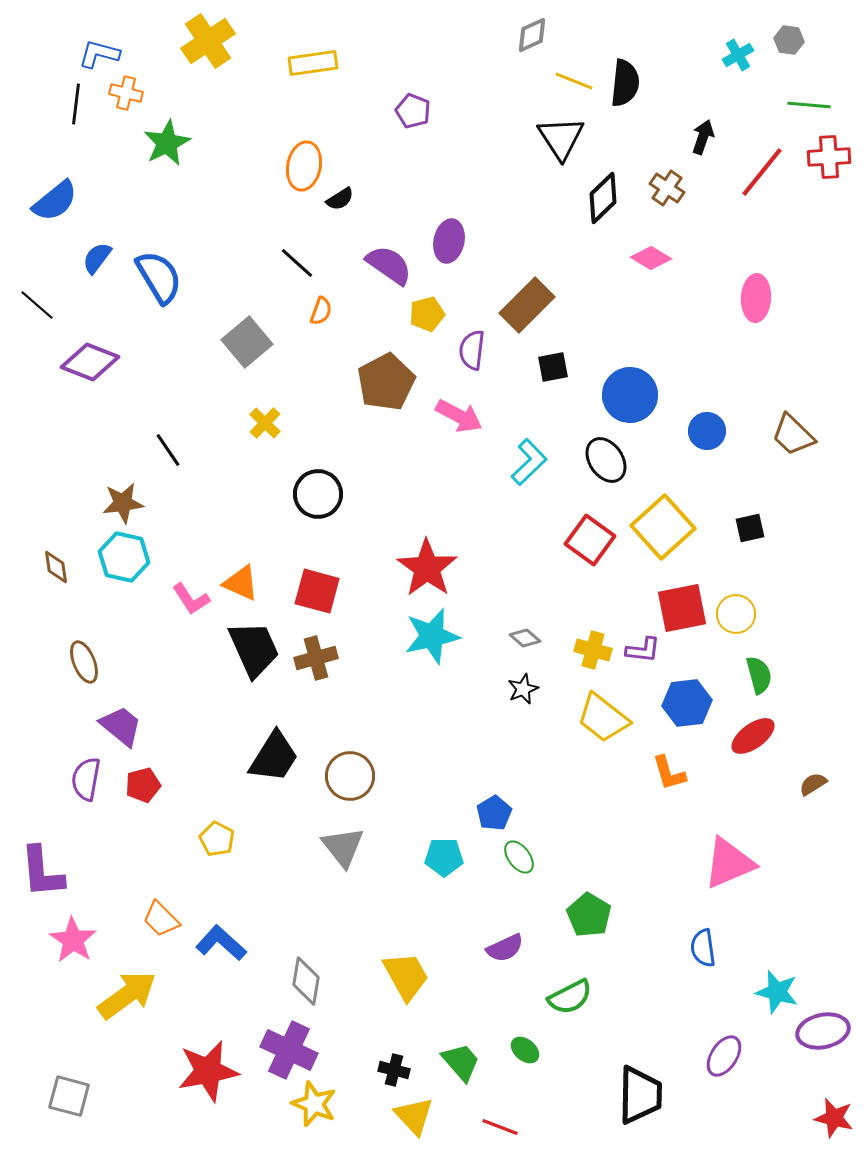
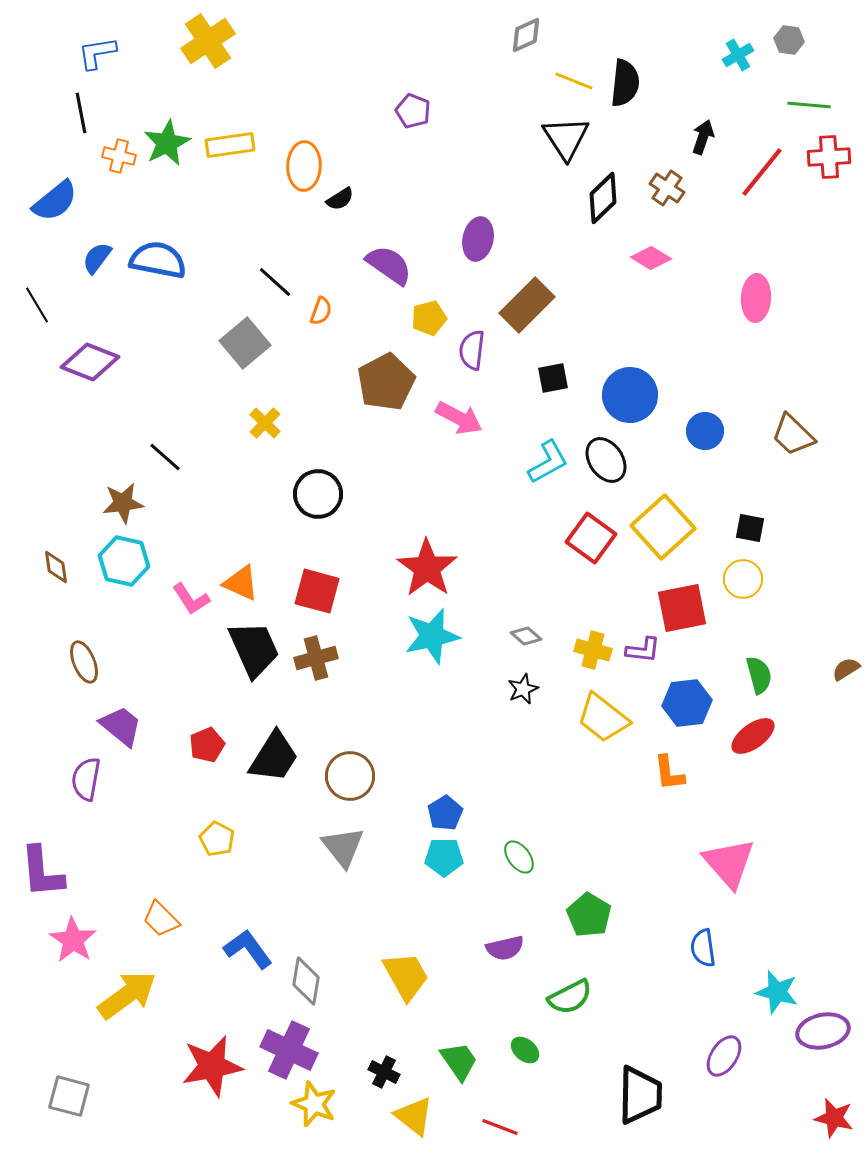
gray diamond at (532, 35): moved 6 px left
blue L-shape at (99, 54): moved 2 px left, 1 px up; rotated 24 degrees counterclockwise
yellow rectangle at (313, 63): moved 83 px left, 82 px down
orange cross at (126, 93): moved 7 px left, 63 px down
black line at (76, 104): moved 5 px right, 9 px down; rotated 18 degrees counterclockwise
black triangle at (561, 138): moved 5 px right
orange ellipse at (304, 166): rotated 9 degrees counterclockwise
purple ellipse at (449, 241): moved 29 px right, 2 px up
black line at (297, 263): moved 22 px left, 19 px down
blue semicircle at (159, 277): moved 1 px left, 17 px up; rotated 48 degrees counterclockwise
black line at (37, 305): rotated 18 degrees clockwise
yellow pentagon at (427, 314): moved 2 px right, 4 px down
gray square at (247, 342): moved 2 px left, 1 px down
black square at (553, 367): moved 11 px down
pink arrow at (459, 416): moved 2 px down
blue circle at (707, 431): moved 2 px left
black line at (168, 450): moved 3 px left, 7 px down; rotated 15 degrees counterclockwise
cyan L-shape at (529, 462): moved 19 px right; rotated 15 degrees clockwise
black square at (750, 528): rotated 24 degrees clockwise
red square at (590, 540): moved 1 px right, 2 px up
cyan hexagon at (124, 557): moved 4 px down
yellow circle at (736, 614): moved 7 px right, 35 px up
gray diamond at (525, 638): moved 1 px right, 2 px up
orange L-shape at (669, 773): rotated 9 degrees clockwise
brown semicircle at (813, 784): moved 33 px right, 115 px up
red pentagon at (143, 785): moved 64 px right, 40 px up; rotated 8 degrees counterclockwise
blue pentagon at (494, 813): moved 49 px left
pink triangle at (729, 863): rotated 48 degrees counterclockwise
blue L-shape at (221, 943): moved 27 px right, 6 px down; rotated 12 degrees clockwise
purple semicircle at (505, 948): rotated 12 degrees clockwise
green trapezoid at (461, 1062): moved 2 px left, 1 px up; rotated 6 degrees clockwise
black cross at (394, 1070): moved 10 px left, 2 px down; rotated 12 degrees clockwise
red star at (208, 1071): moved 4 px right, 5 px up
yellow triangle at (414, 1116): rotated 9 degrees counterclockwise
